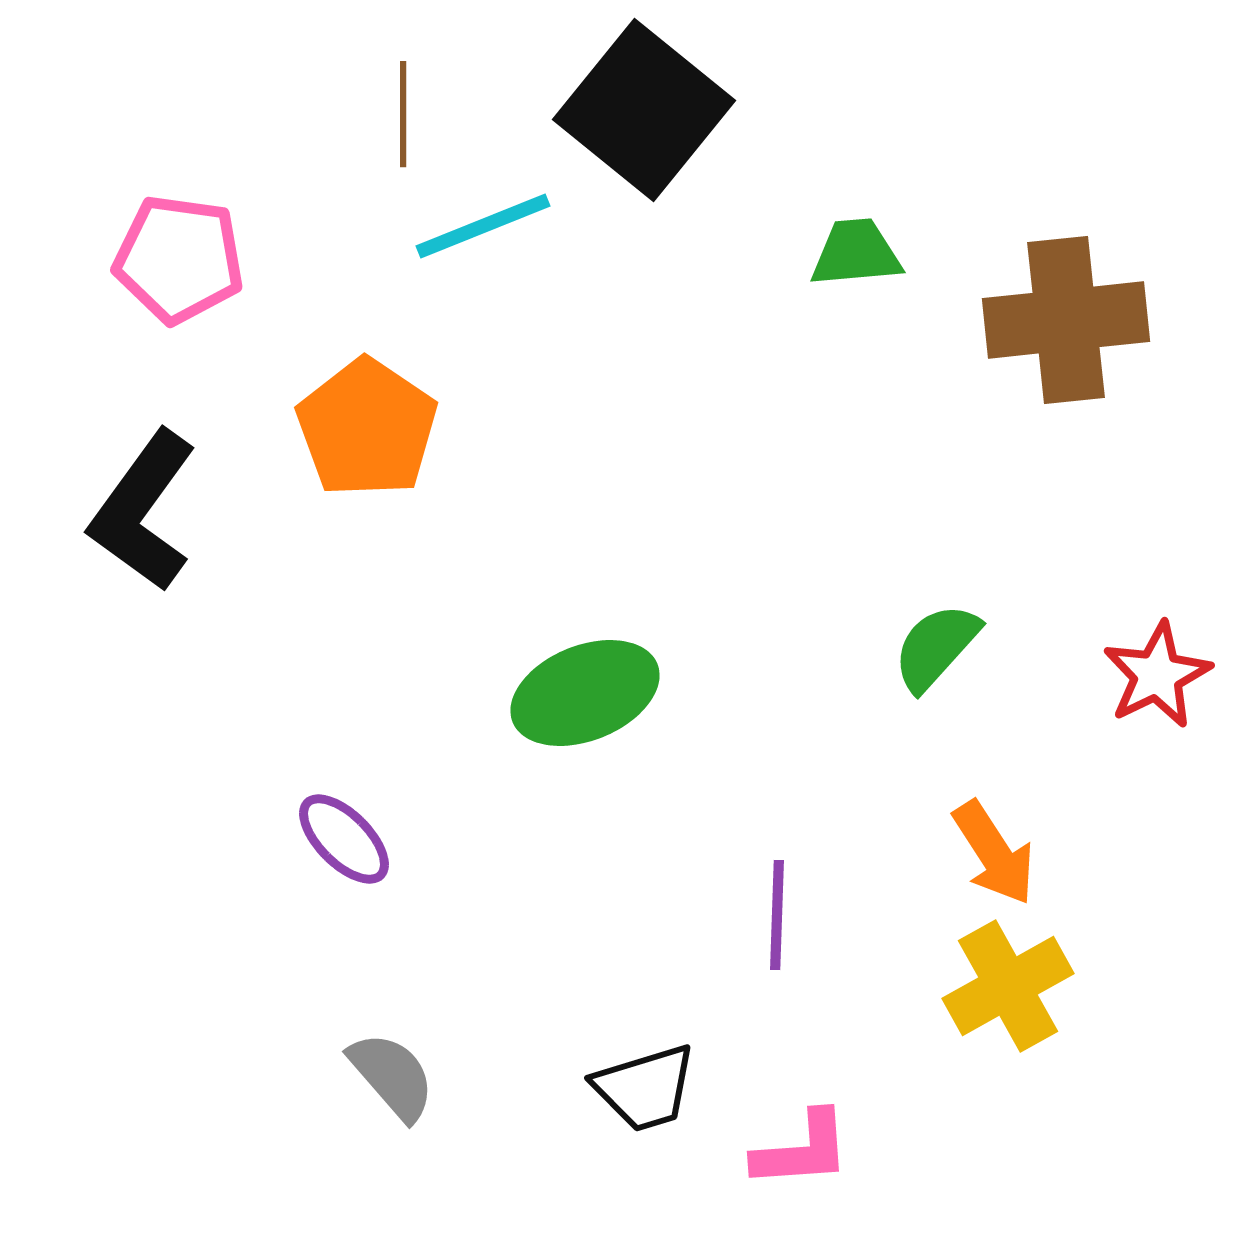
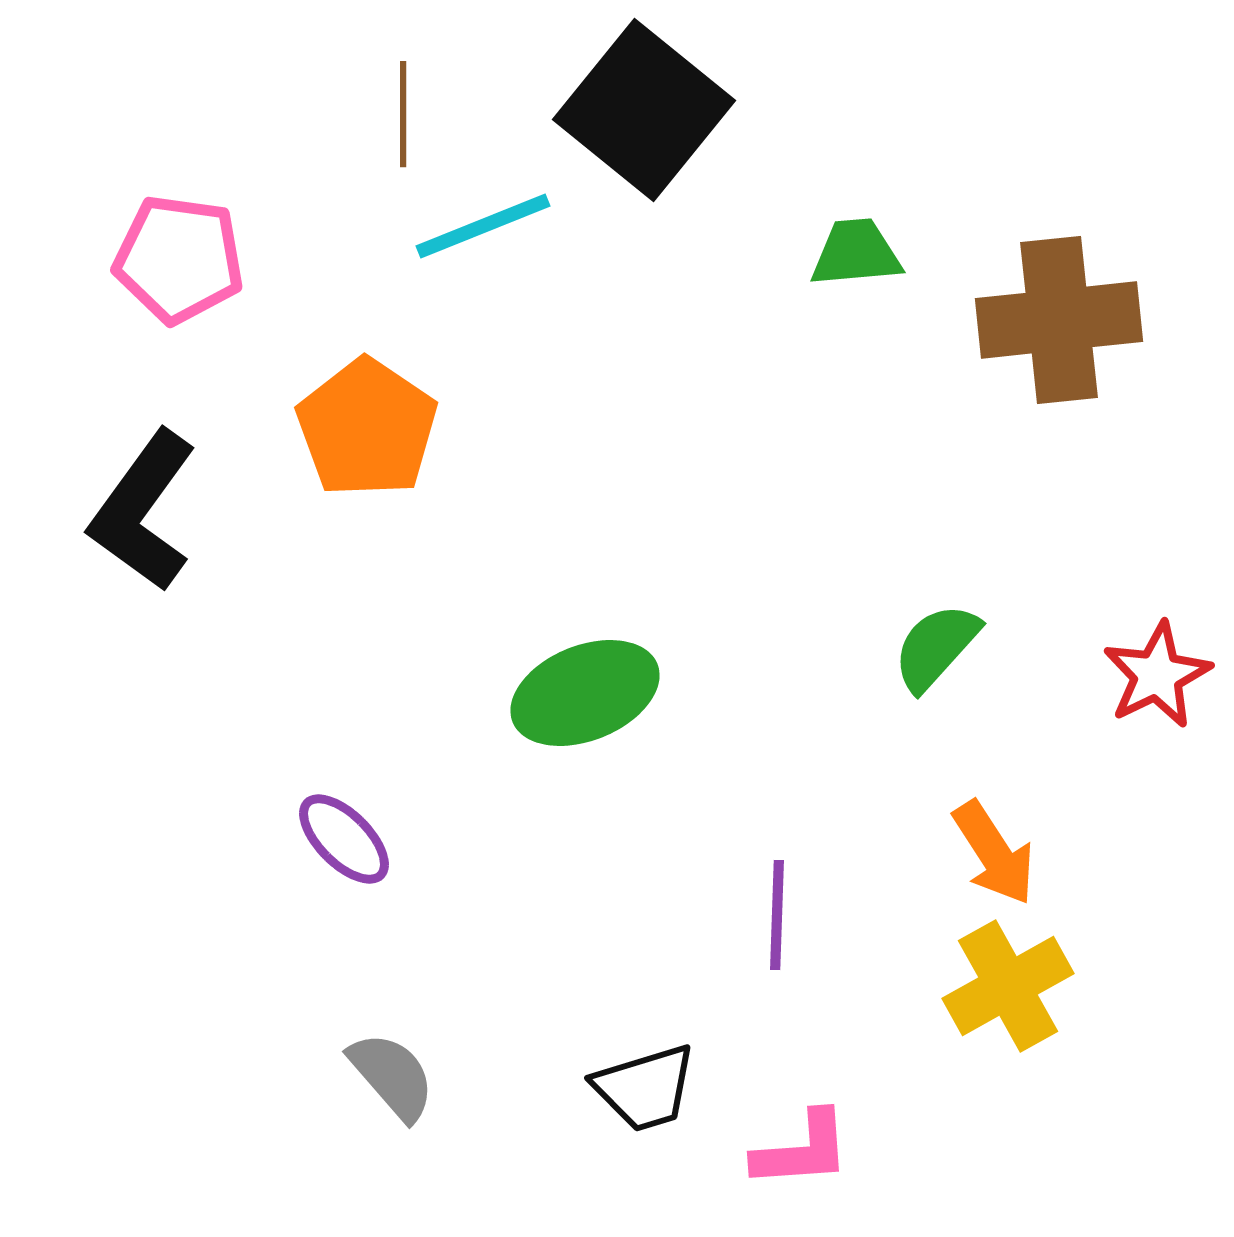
brown cross: moved 7 px left
